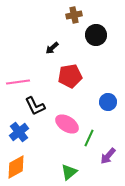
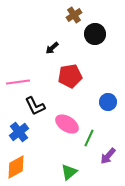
brown cross: rotated 21 degrees counterclockwise
black circle: moved 1 px left, 1 px up
